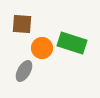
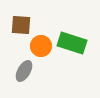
brown square: moved 1 px left, 1 px down
orange circle: moved 1 px left, 2 px up
